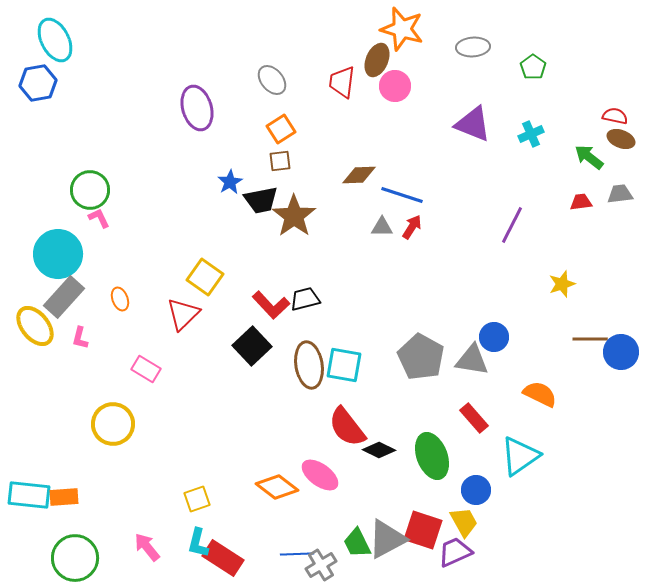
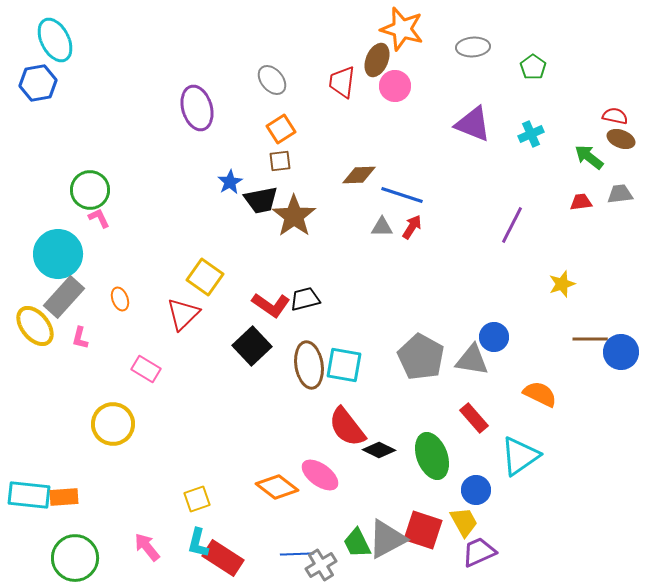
red L-shape at (271, 305): rotated 12 degrees counterclockwise
purple trapezoid at (455, 552): moved 24 px right
